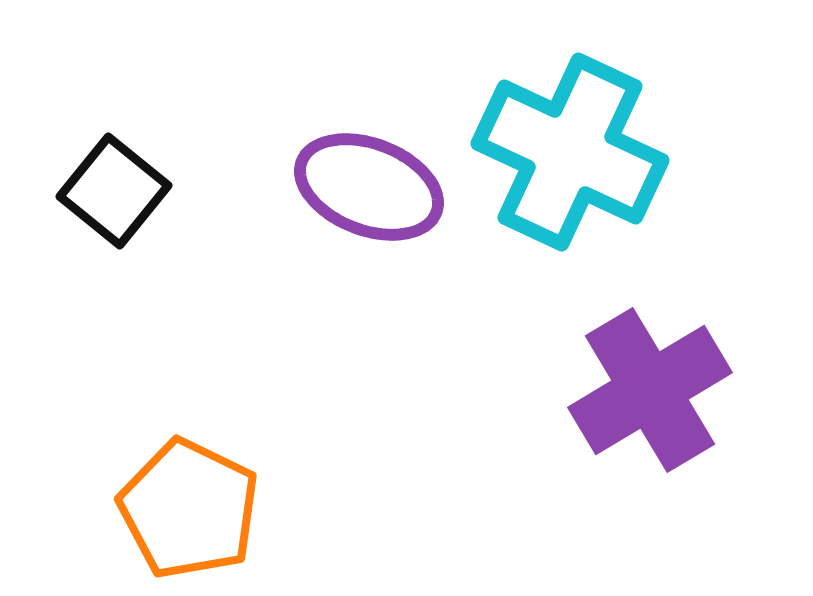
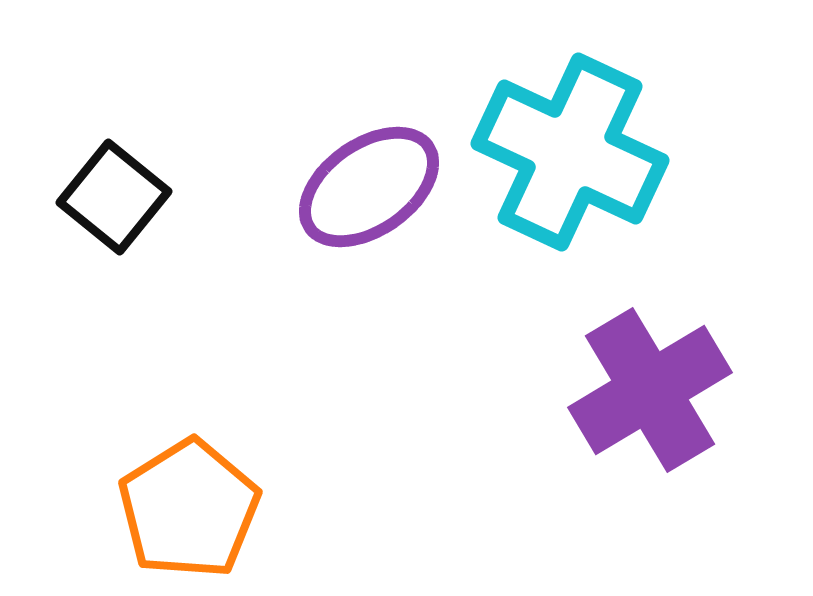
purple ellipse: rotated 56 degrees counterclockwise
black square: moved 6 px down
orange pentagon: rotated 14 degrees clockwise
